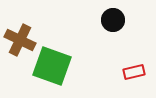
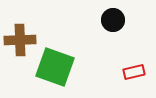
brown cross: rotated 28 degrees counterclockwise
green square: moved 3 px right, 1 px down
